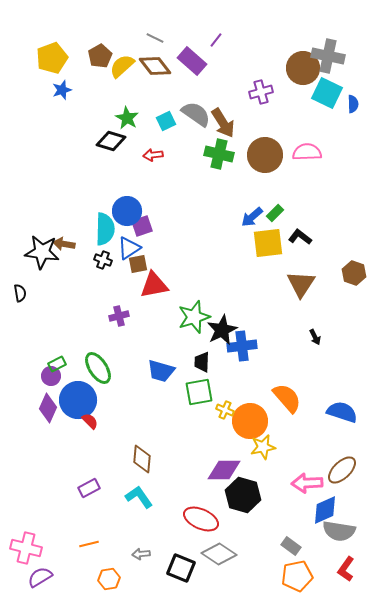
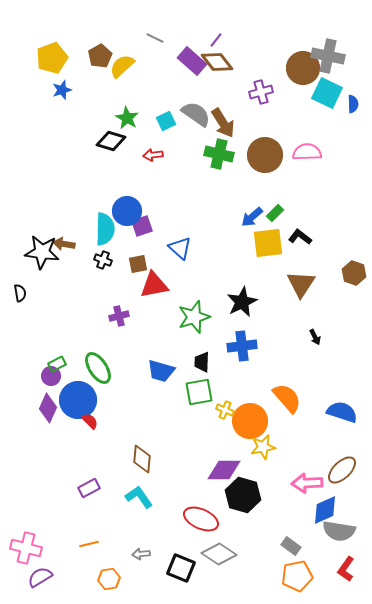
brown diamond at (155, 66): moved 62 px right, 4 px up
blue triangle at (129, 248): moved 51 px right; rotated 45 degrees counterclockwise
black star at (222, 330): moved 20 px right, 28 px up
